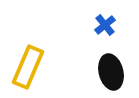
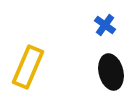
blue cross: rotated 15 degrees counterclockwise
